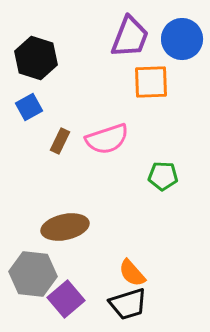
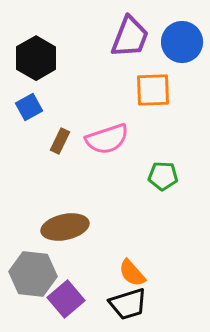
blue circle: moved 3 px down
black hexagon: rotated 12 degrees clockwise
orange square: moved 2 px right, 8 px down
